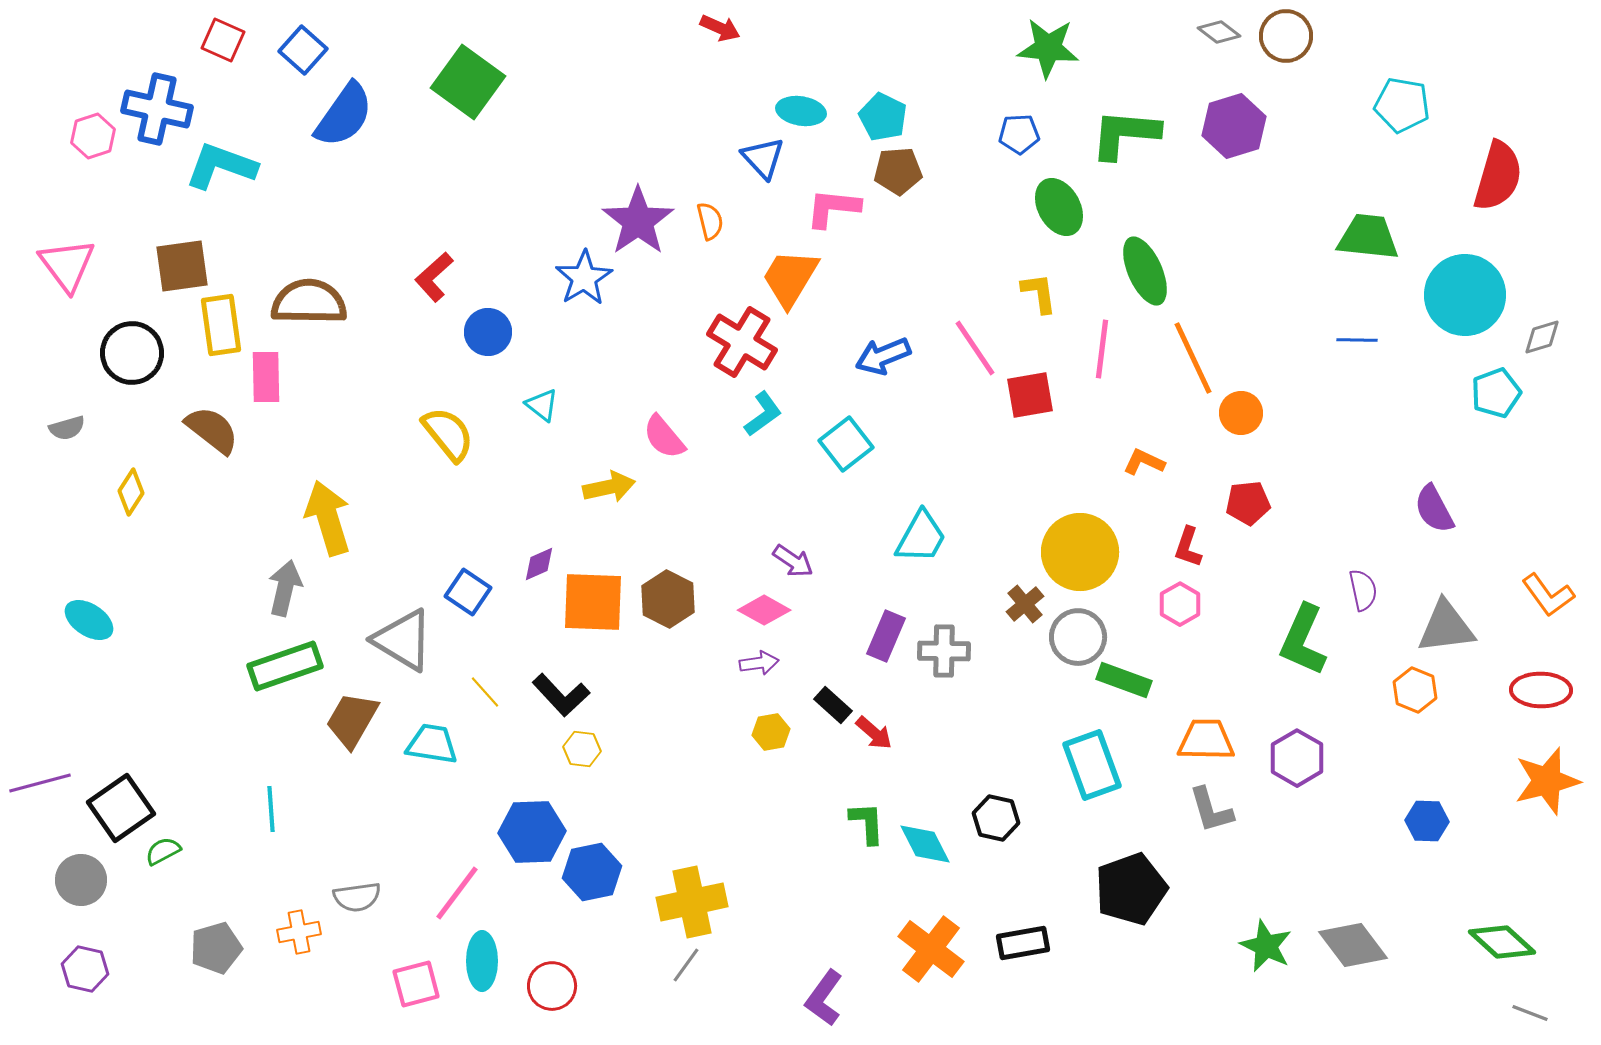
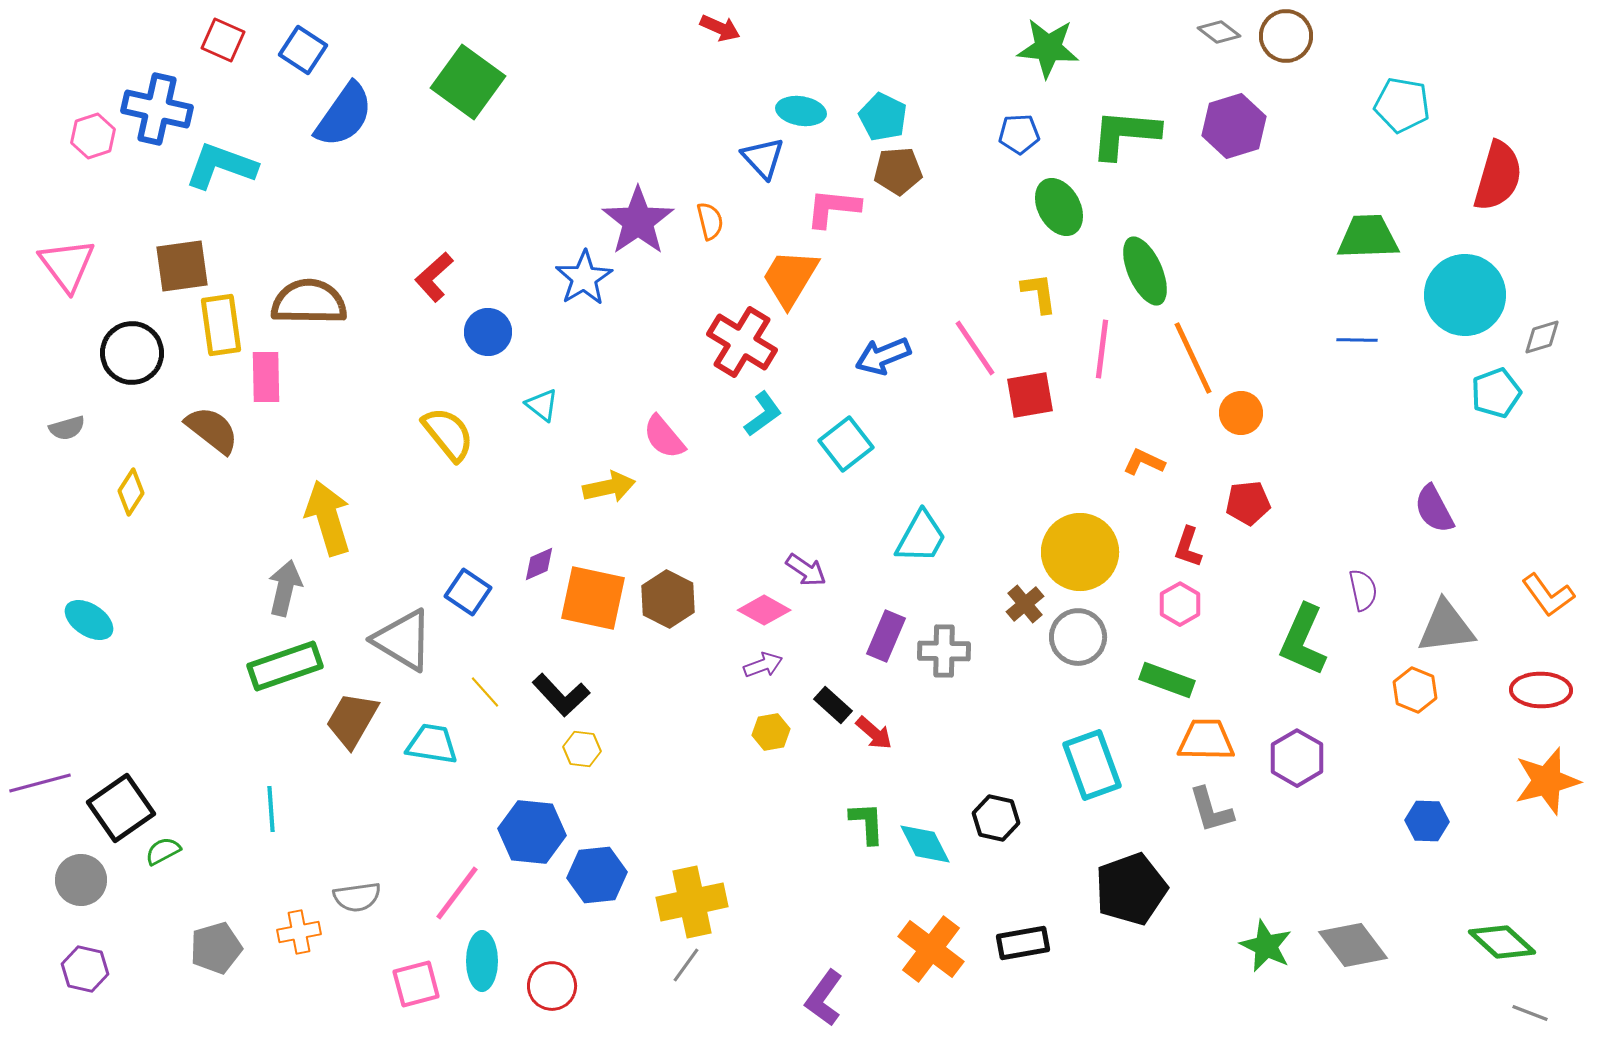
blue square at (303, 50): rotated 9 degrees counterclockwise
green trapezoid at (1368, 237): rotated 8 degrees counterclockwise
purple arrow at (793, 561): moved 13 px right, 9 px down
orange square at (593, 602): moved 4 px up; rotated 10 degrees clockwise
purple arrow at (759, 663): moved 4 px right, 2 px down; rotated 12 degrees counterclockwise
green rectangle at (1124, 680): moved 43 px right
blue hexagon at (532, 832): rotated 8 degrees clockwise
blue hexagon at (592, 872): moved 5 px right, 3 px down; rotated 6 degrees clockwise
